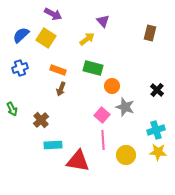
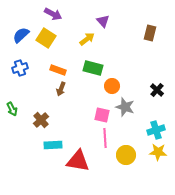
pink square: rotated 28 degrees counterclockwise
pink line: moved 2 px right, 2 px up
